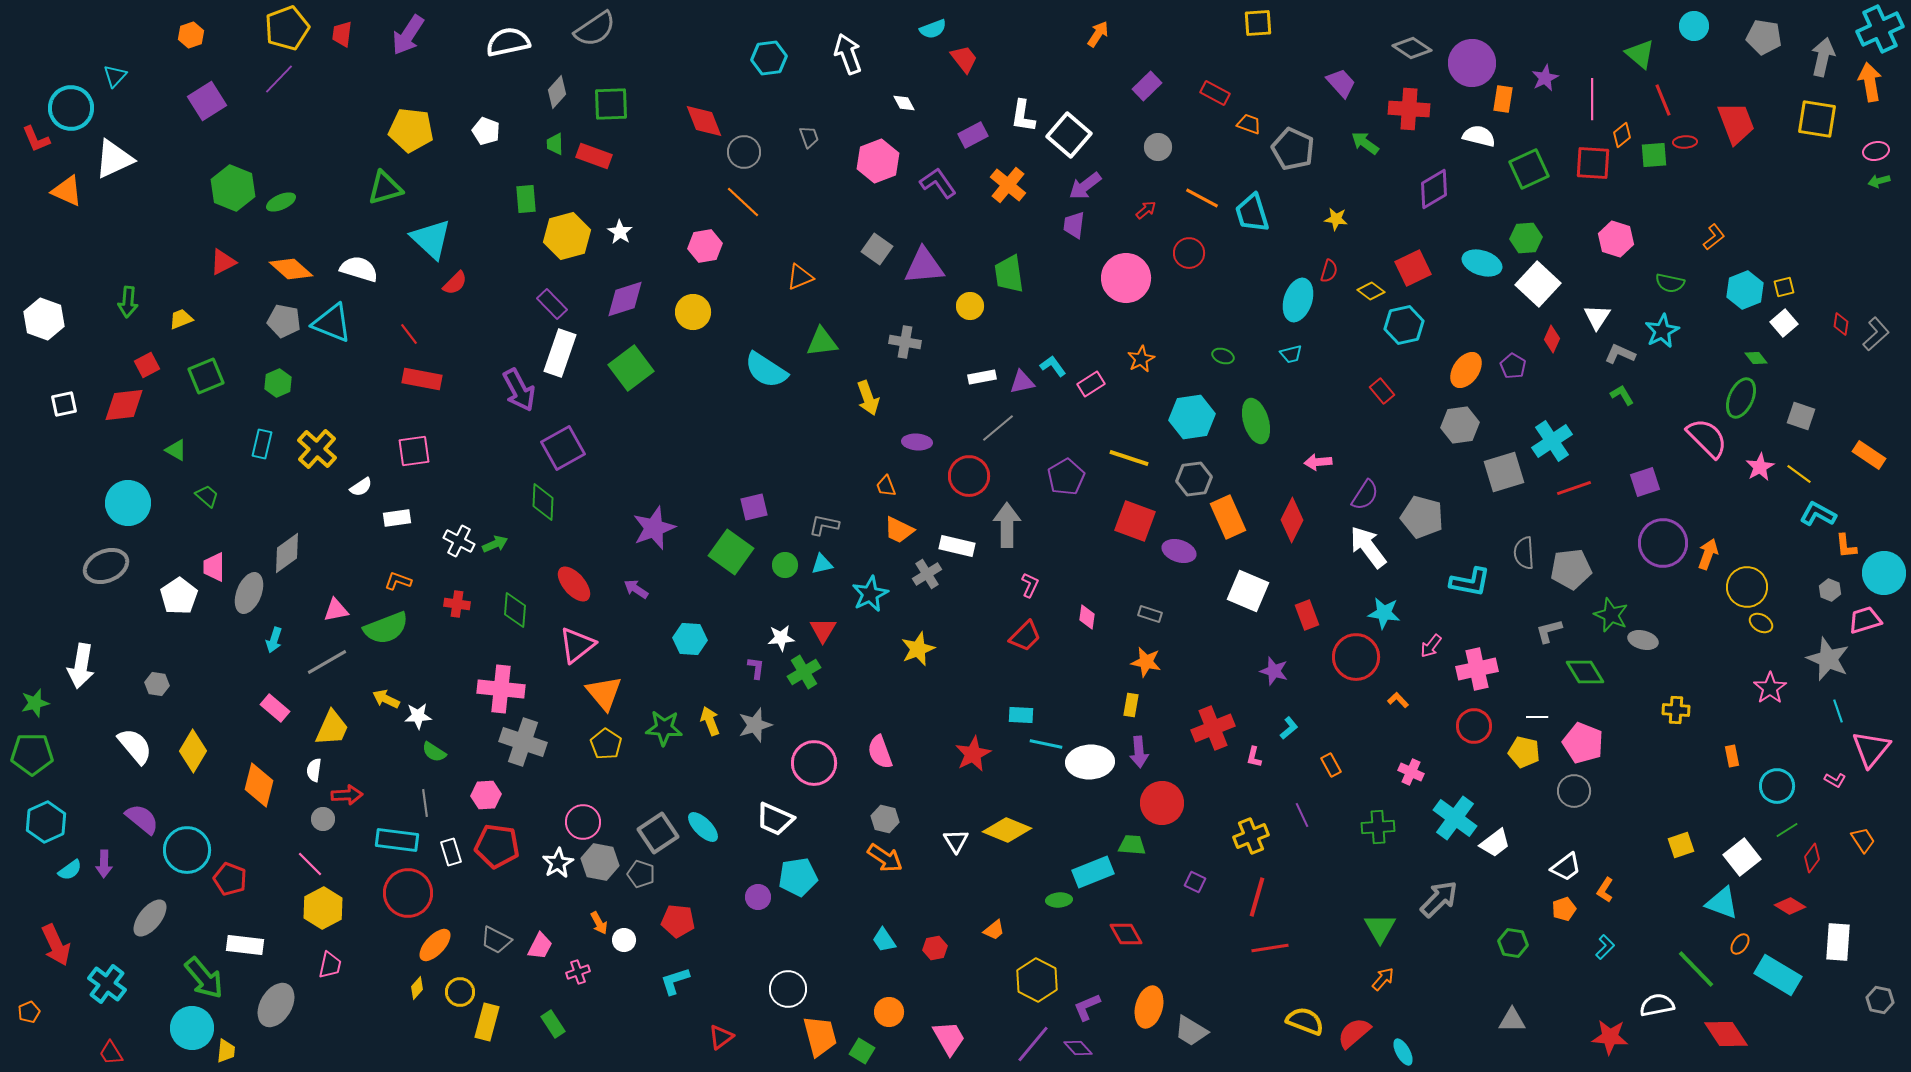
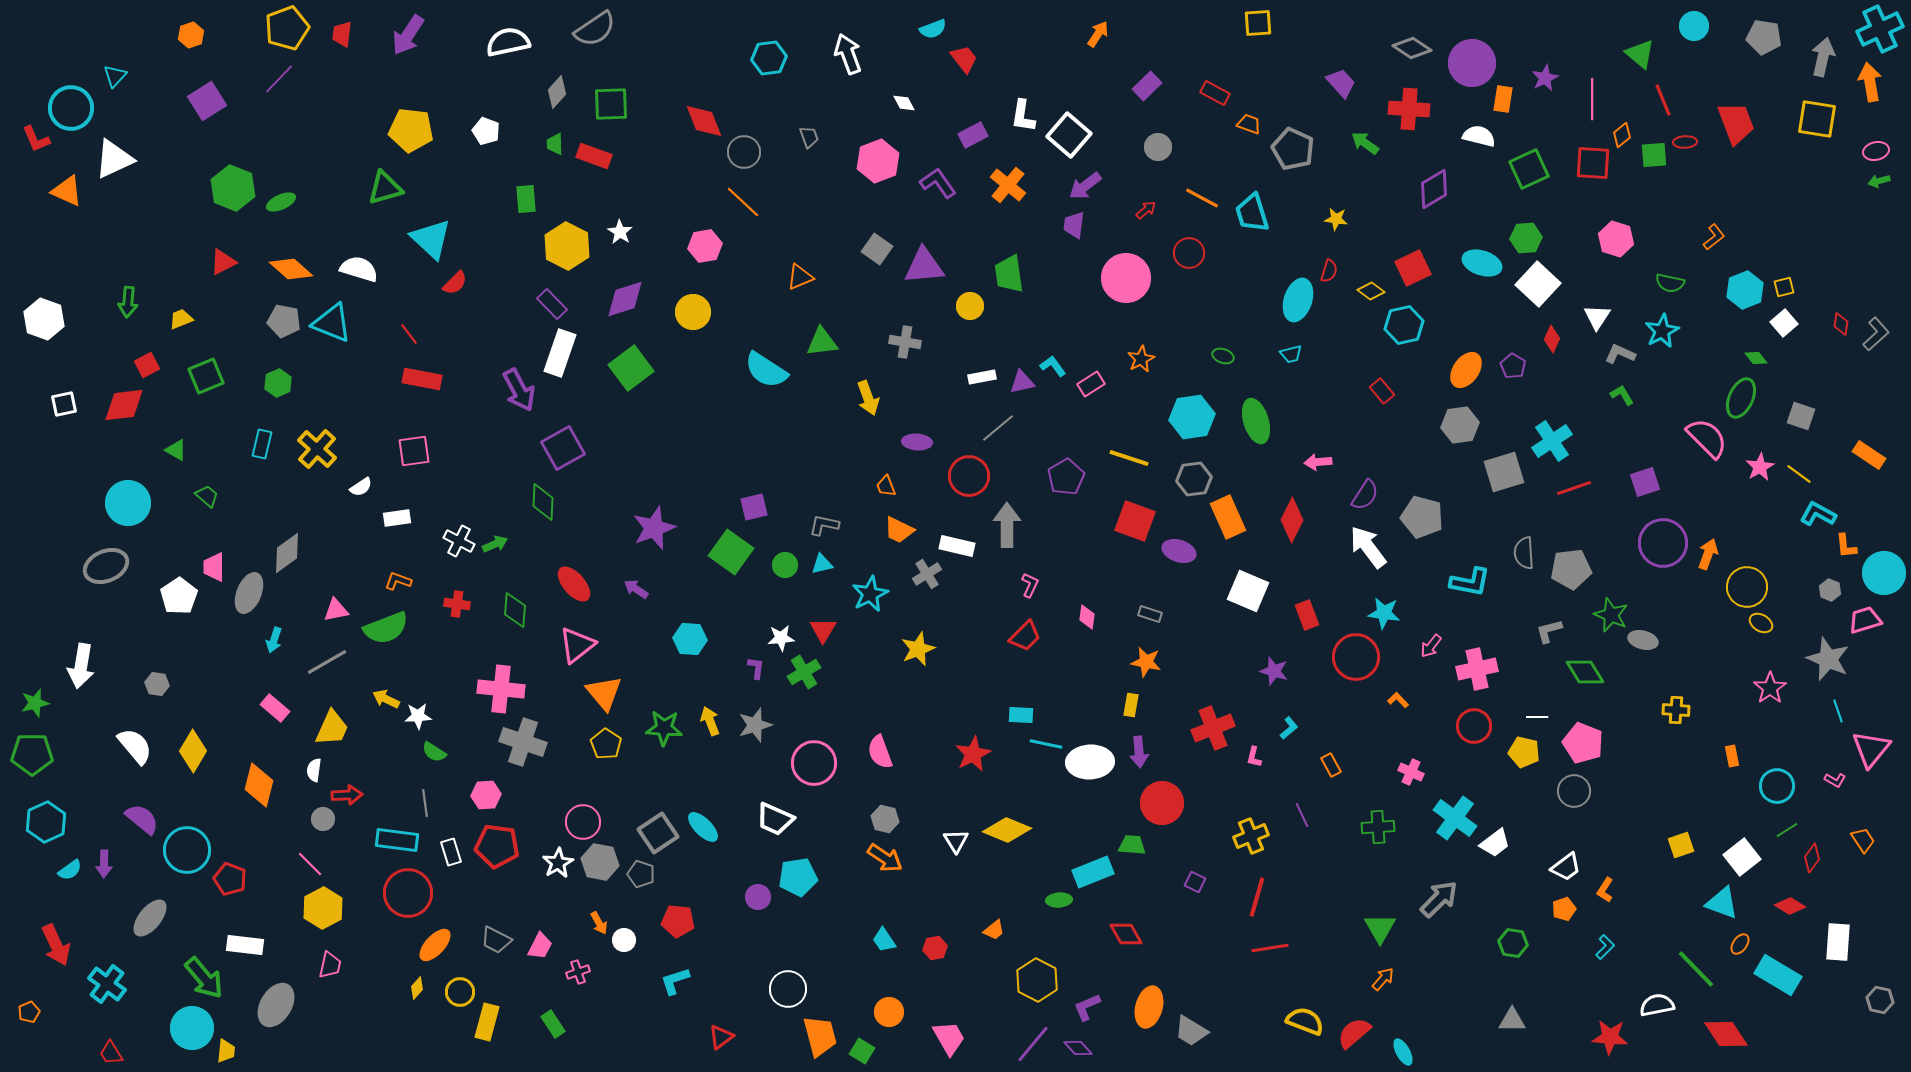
yellow hexagon at (567, 236): moved 10 px down; rotated 18 degrees counterclockwise
